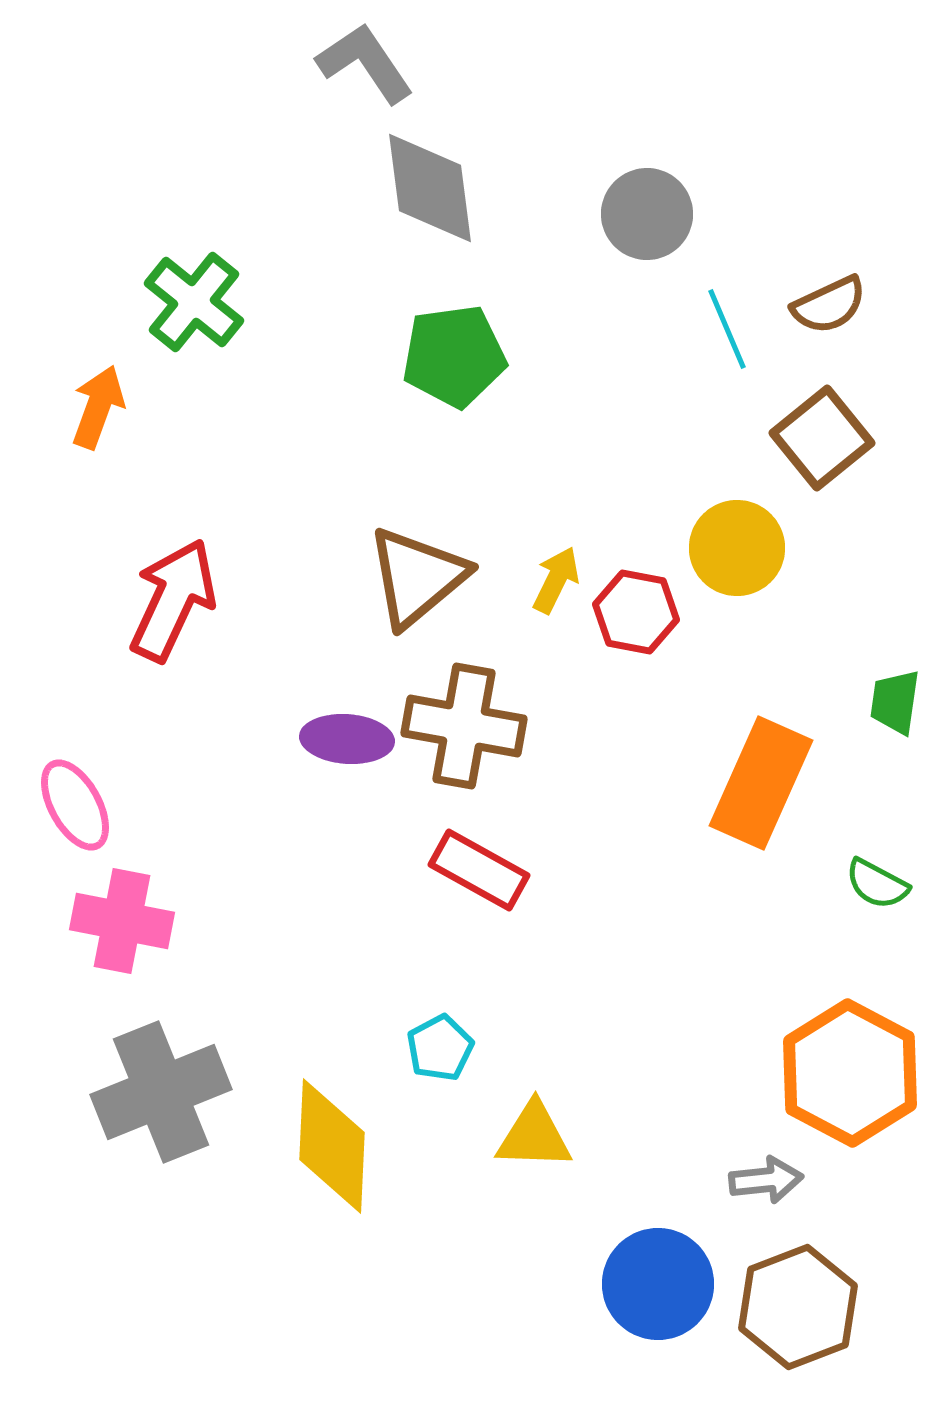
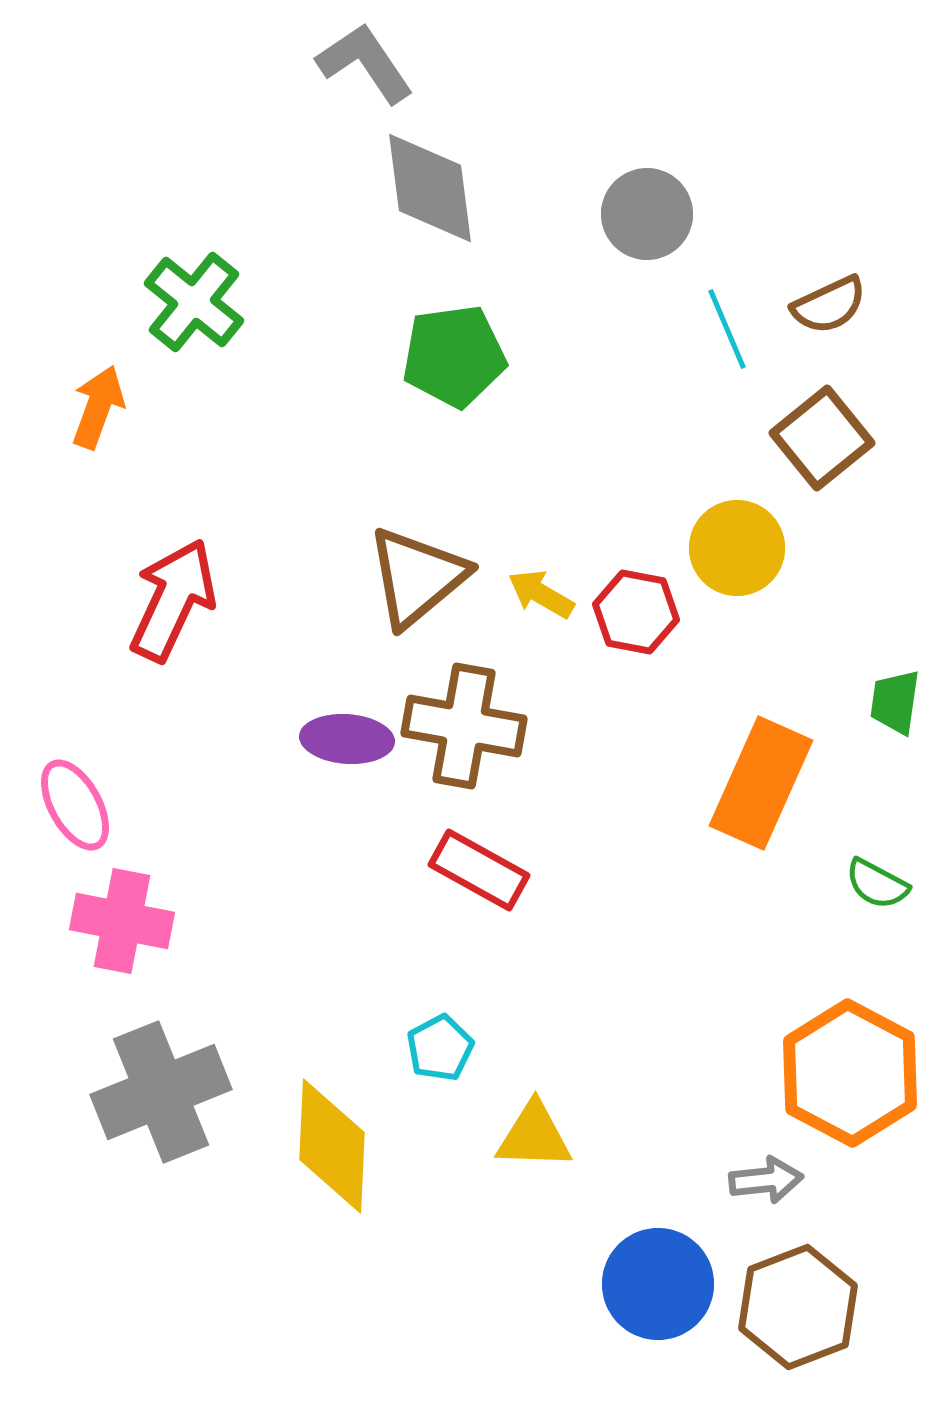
yellow arrow: moved 15 px left, 14 px down; rotated 86 degrees counterclockwise
